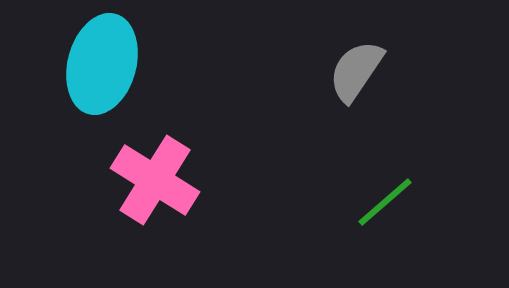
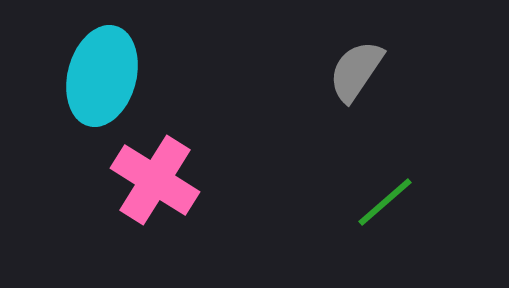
cyan ellipse: moved 12 px down
